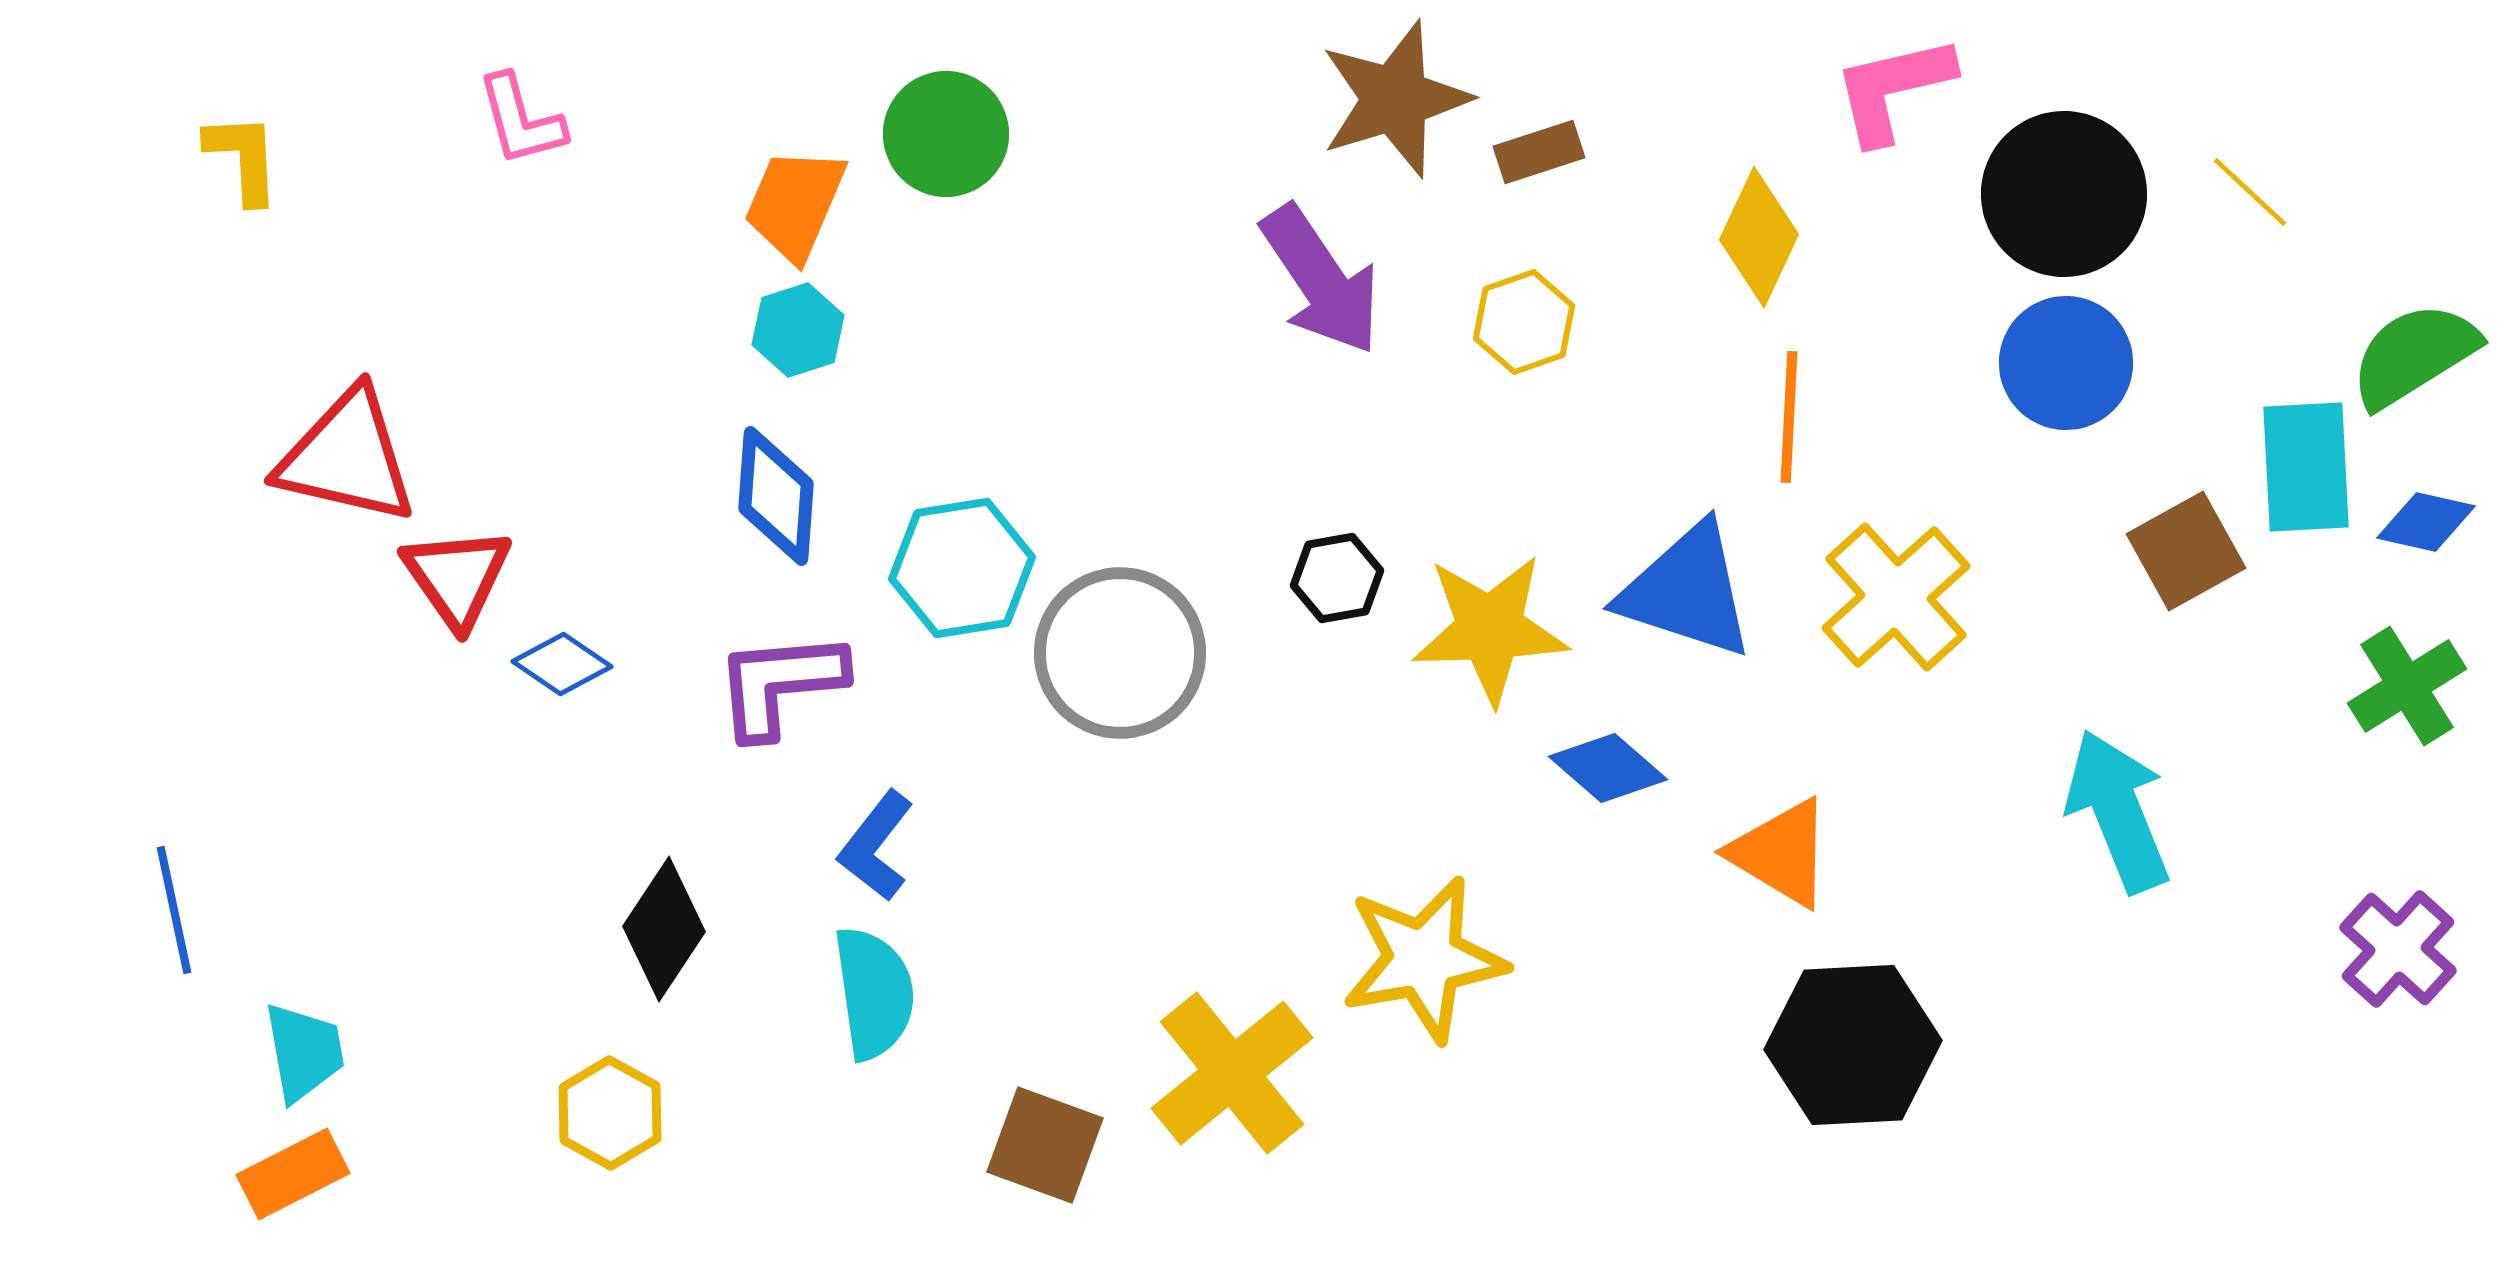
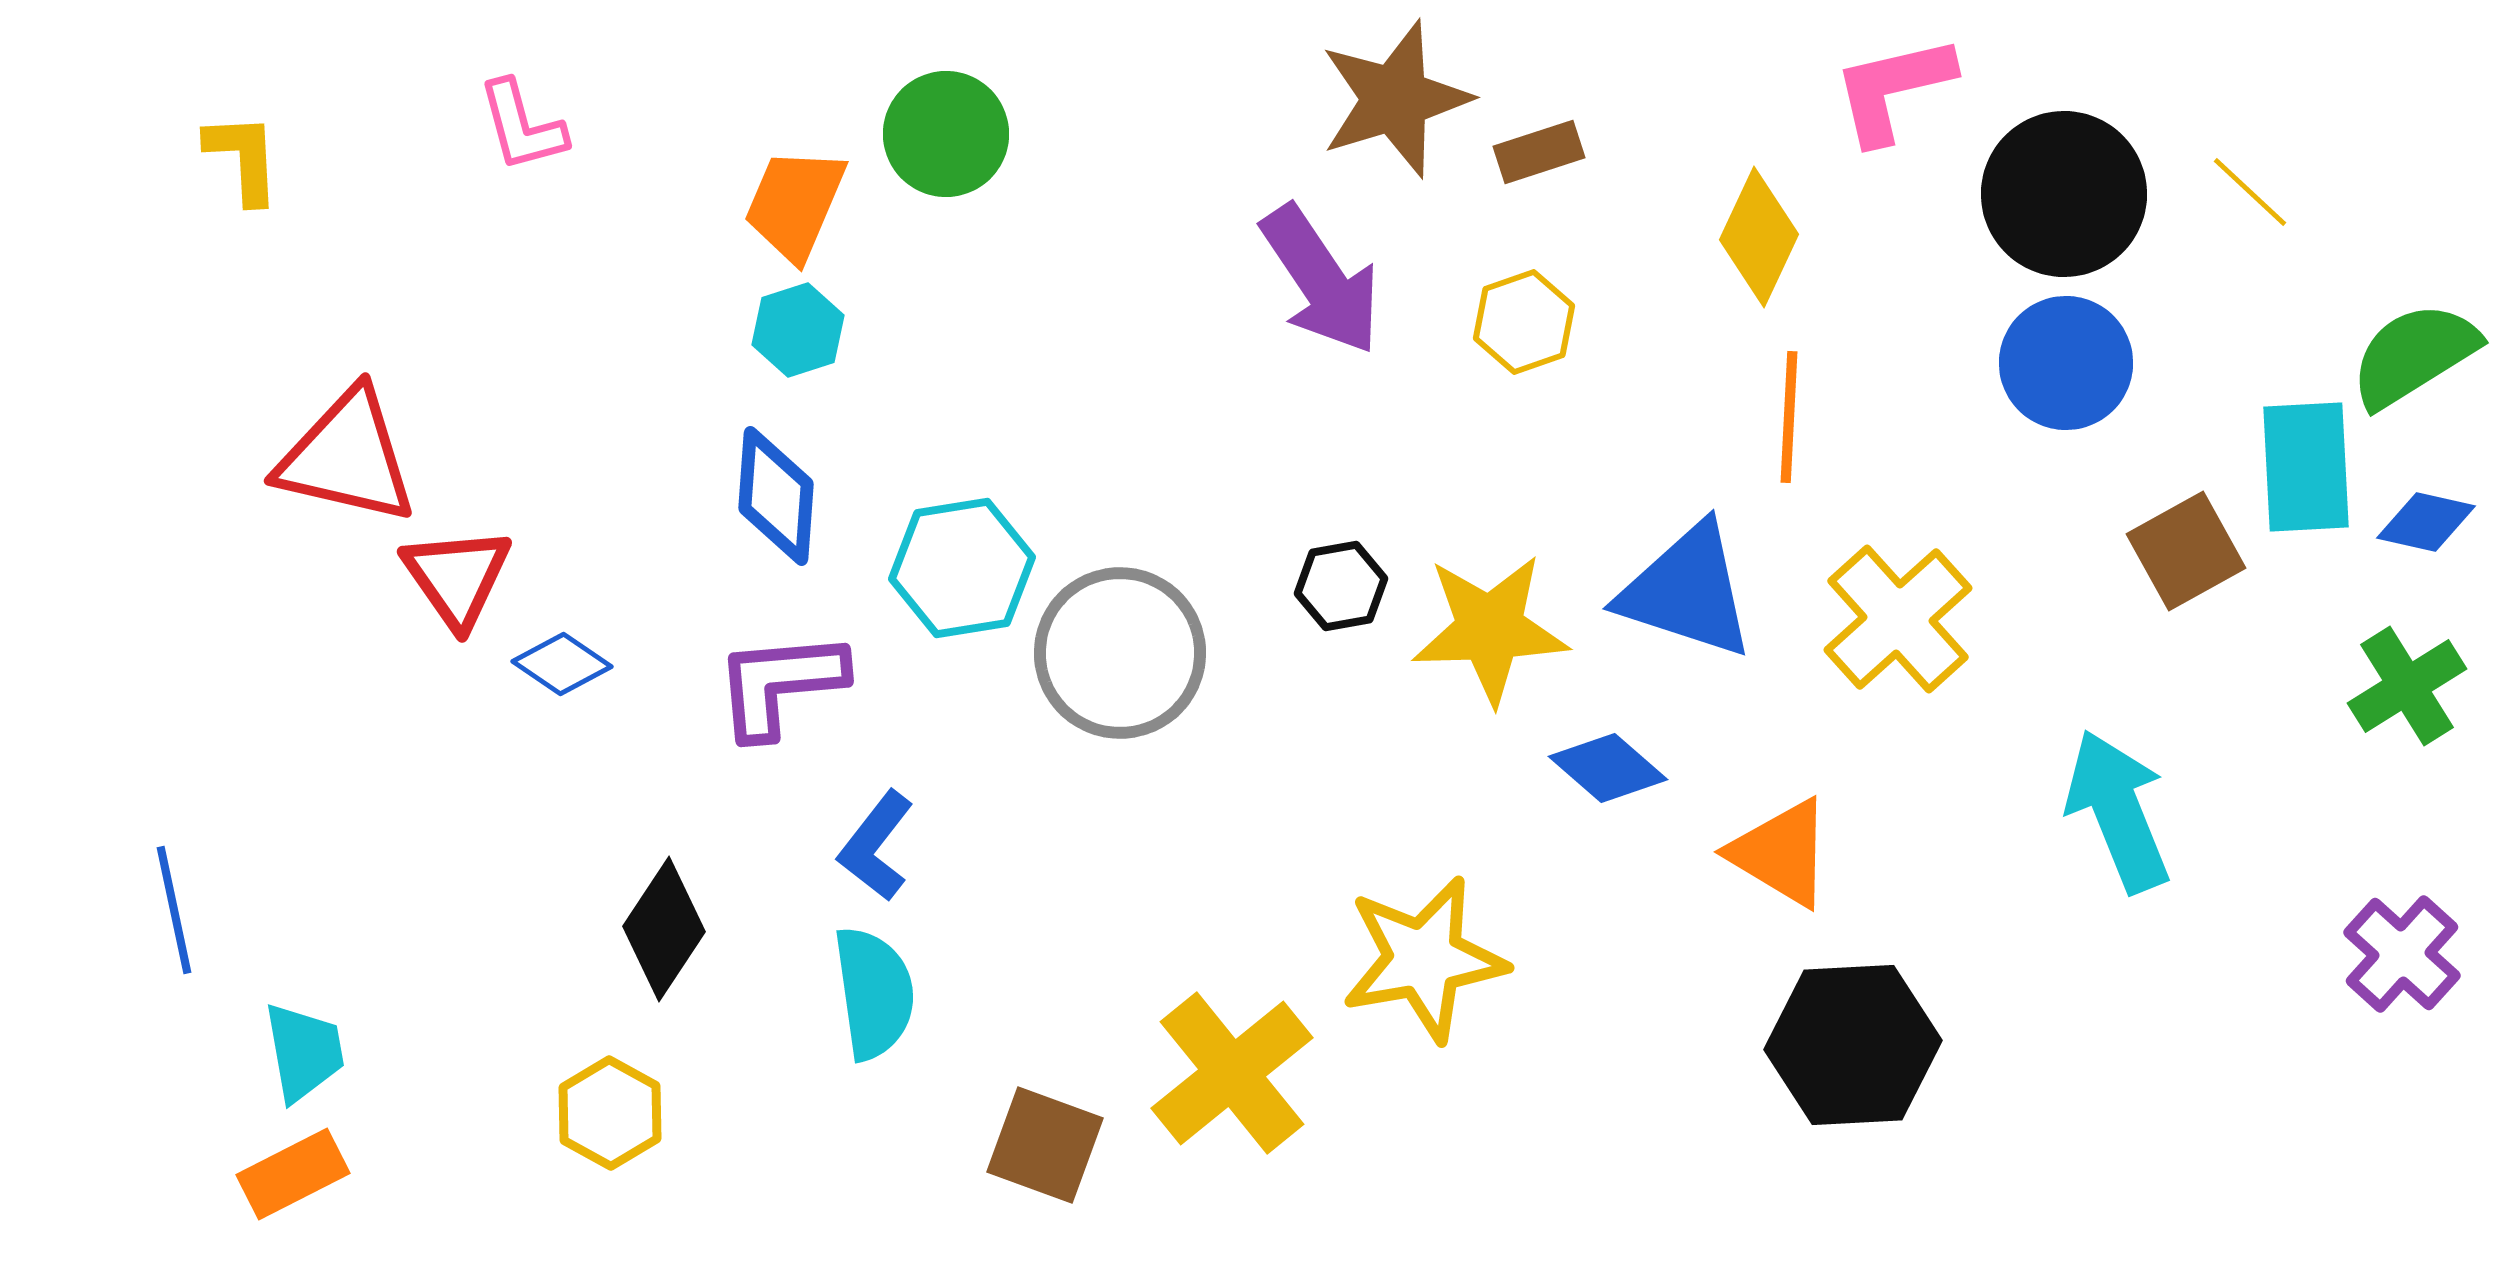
pink L-shape at (521, 120): moved 1 px right, 6 px down
black hexagon at (1337, 578): moved 4 px right, 8 px down
yellow cross at (1896, 597): moved 2 px right, 22 px down
purple cross at (2398, 949): moved 4 px right, 5 px down
